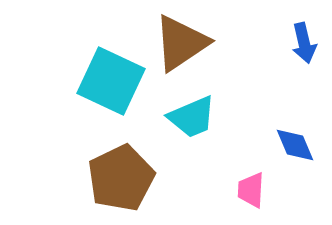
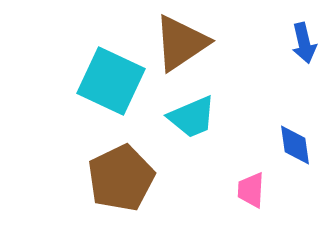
blue diamond: rotated 15 degrees clockwise
